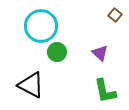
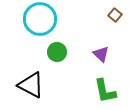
cyan circle: moved 1 px left, 7 px up
purple triangle: moved 1 px right, 1 px down
